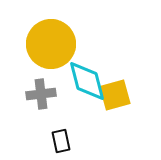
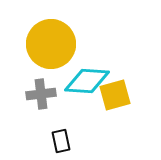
cyan diamond: rotated 72 degrees counterclockwise
